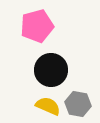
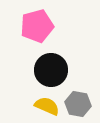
yellow semicircle: moved 1 px left
